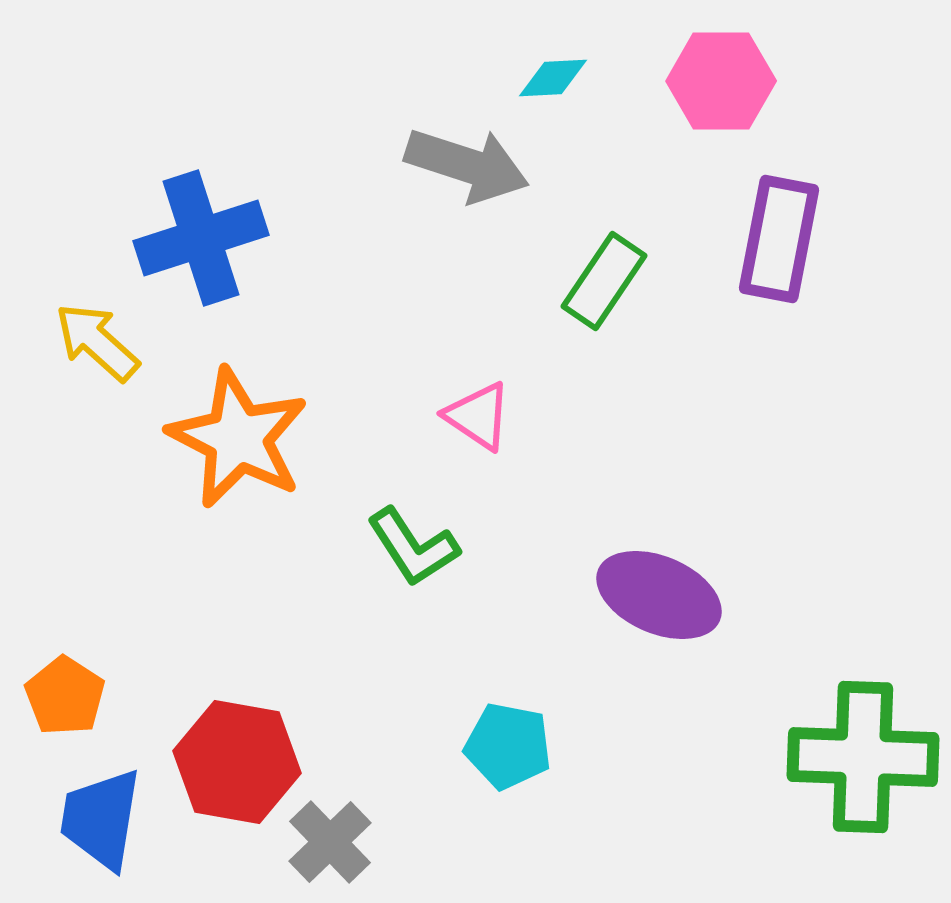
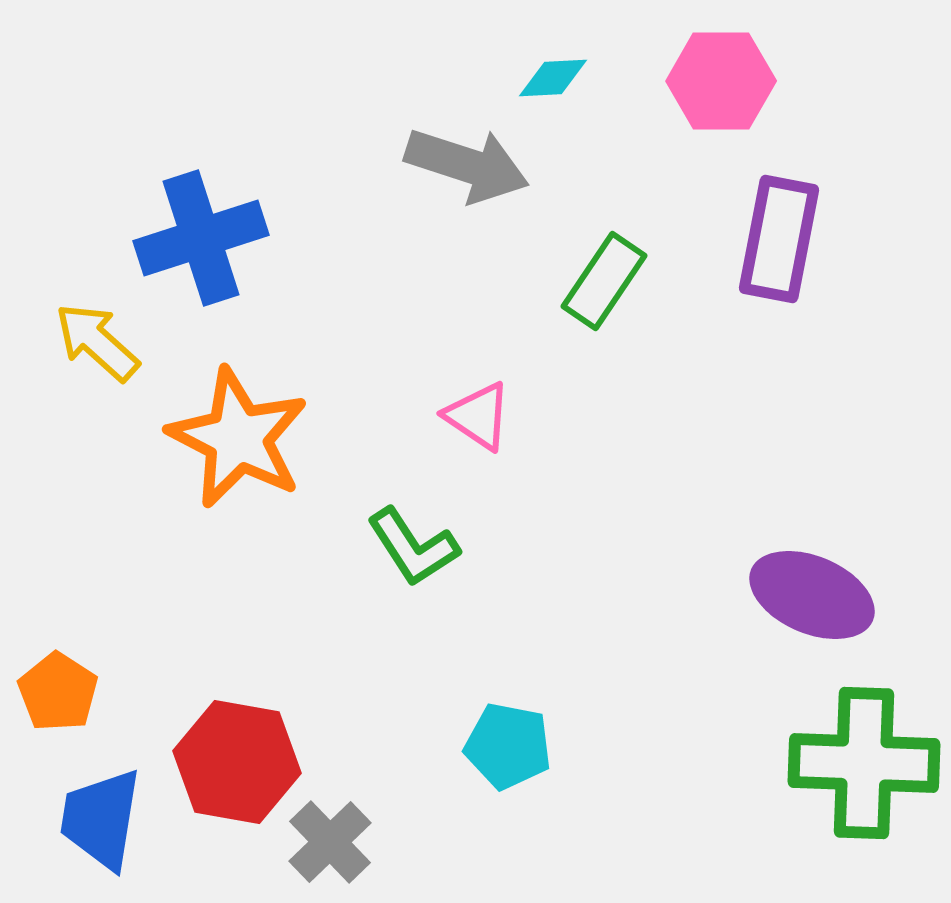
purple ellipse: moved 153 px right
orange pentagon: moved 7 px left, 4 px up
green cross: moved 1 px right, 6 px down
